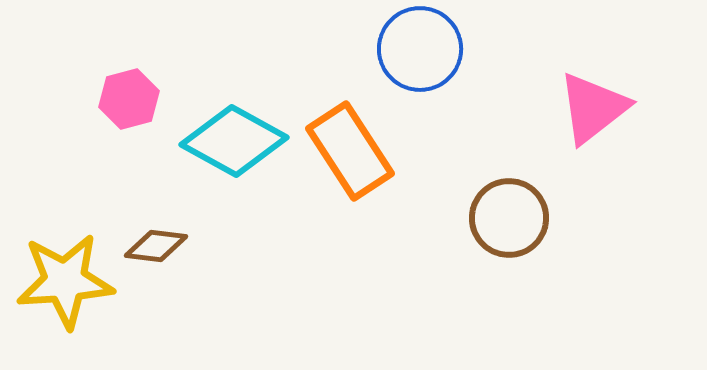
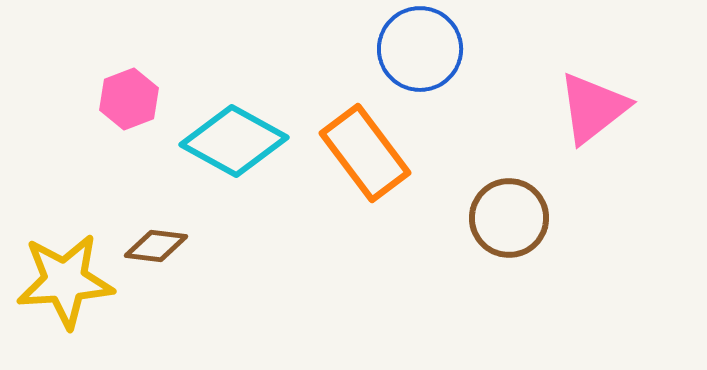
pink hexagon: rotated 6 degrees counterclockwise
orange rectangle: moved 15 px right, 2 px down; rotated 4 degrees counterclockwise
